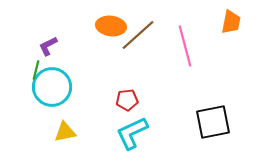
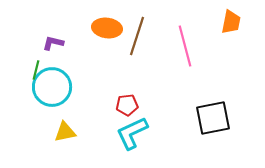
orange ellipse: moved 4 px left, 2 px down
brown line: moved 1 px left, 1 px down; rotated 30 degrees counterclockwise
purple L-shape: moved 5 px right, 3 px up; rotated 40 degrees clockwise
red pentagon: moved 5 px down
black square: moved 4 px up
